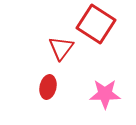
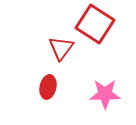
red square: moved 1 px left
